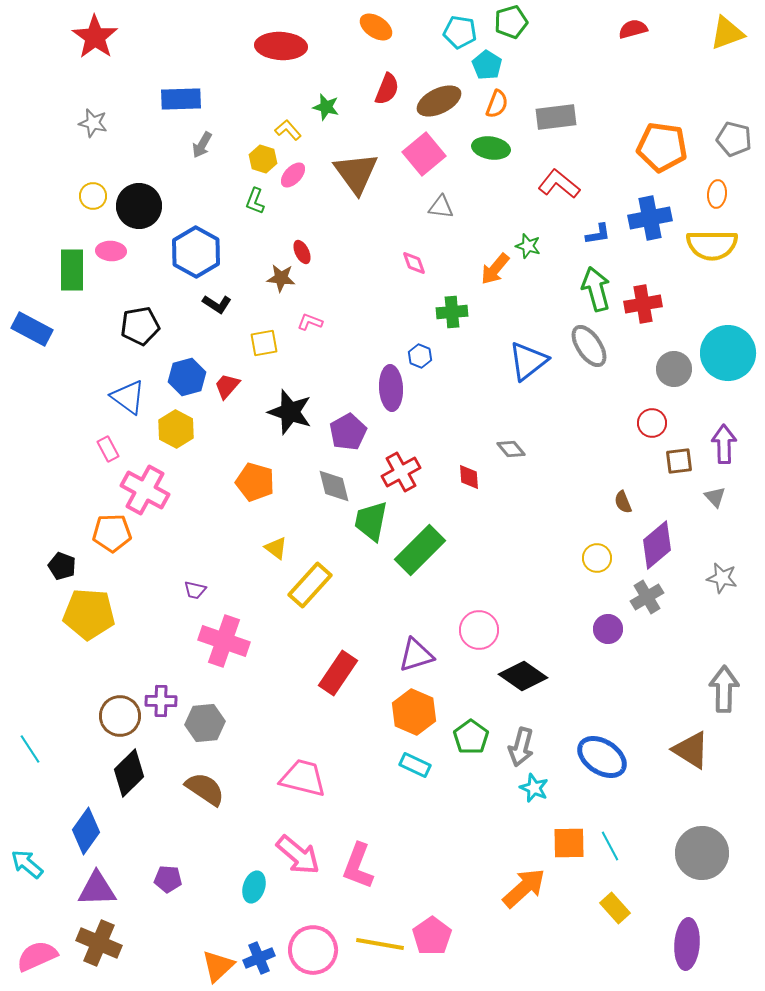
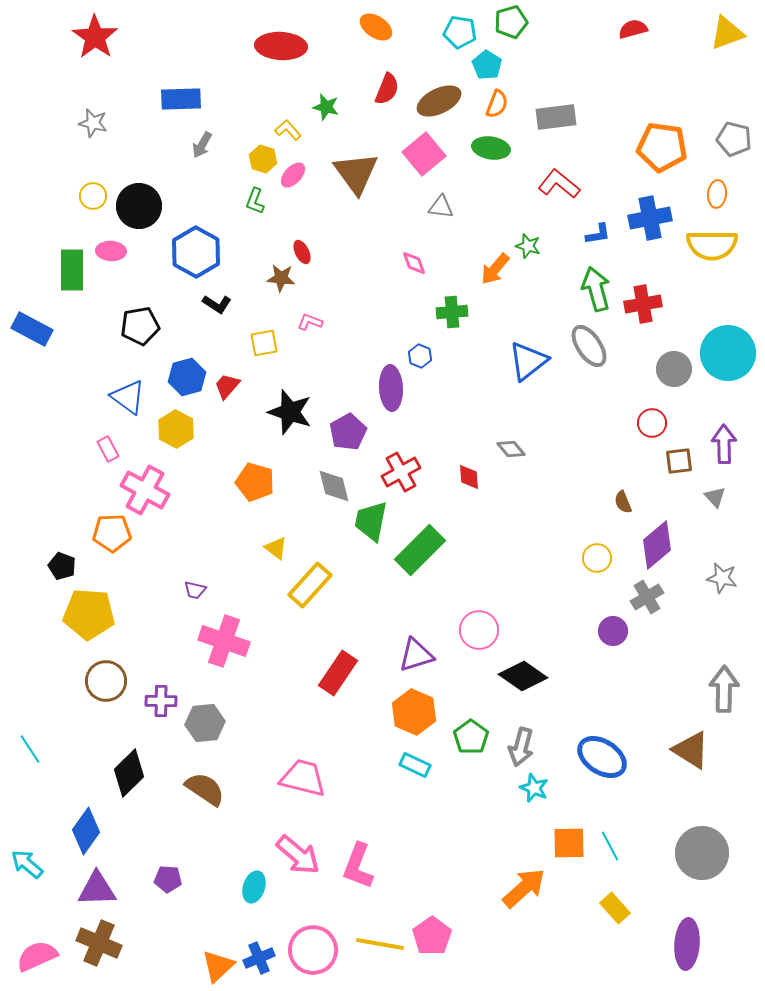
purple circle at (608, 629): moved 5 px right, 2 px down
brown circle at (120, 716): moved 14 px left, 35 px up
